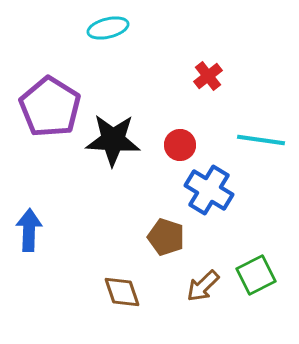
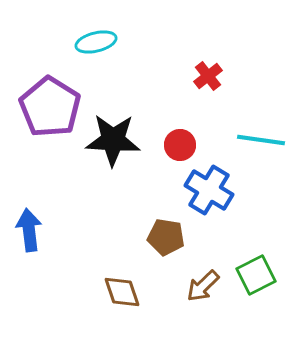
cyan ellipse: moved 12 px left, 14 px down
blue arrow: rotated 9 degrees counterclockwise
brown pentagon: rotated 9 degrees counterclockwise
